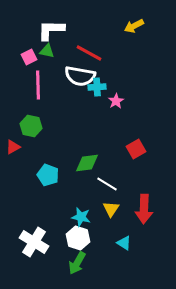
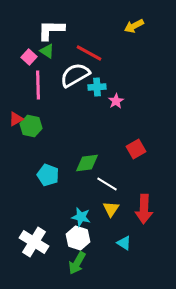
green triangle: rotated 21 degrees clockwise
pink square: rotated 21 degrees counterclockwise
white semicircle: moved 5 px left, 1 px up; rotated 140 degrees clockwise
red triangle: moved 3 px right, 28 px up
